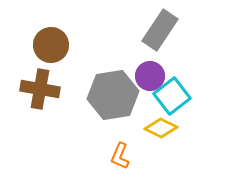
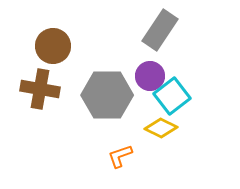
brown circle: moved 2 px right, 1 px down
gray hexagon: moved 6 px left; rotated 9 degrees clockwise
orange L-shape: rotated 48 degrees clockwise
